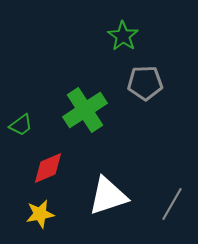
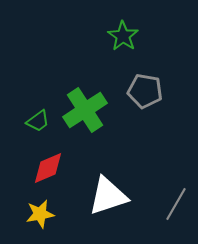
gray pentagon: moved 8 px down; rotated 12 degrees clockwise
green trapezoid: moved 17 px right, 4 px up
gray line: moved 4 px right
